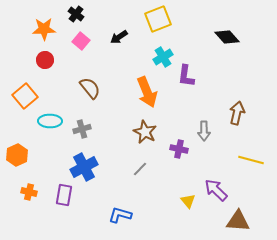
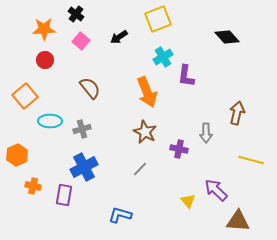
gray arrow: moved 2 px right, 2 px down
orange cross: moved 4 px right, 6 px up
